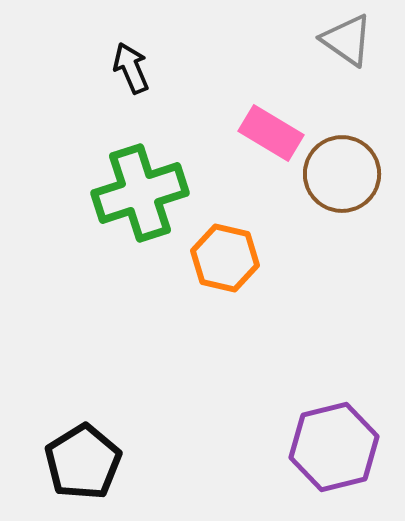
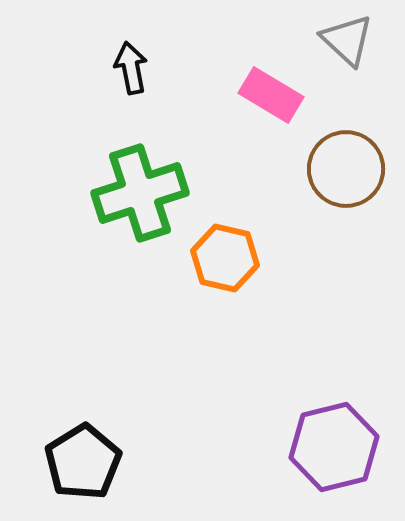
gray triangle: rotated 8 degrees clockwise
black arrow: rotated 12 degrees clockwise
pink rectangle: moved 38 px up
brown circle: moved 4 px right, 5 px up
